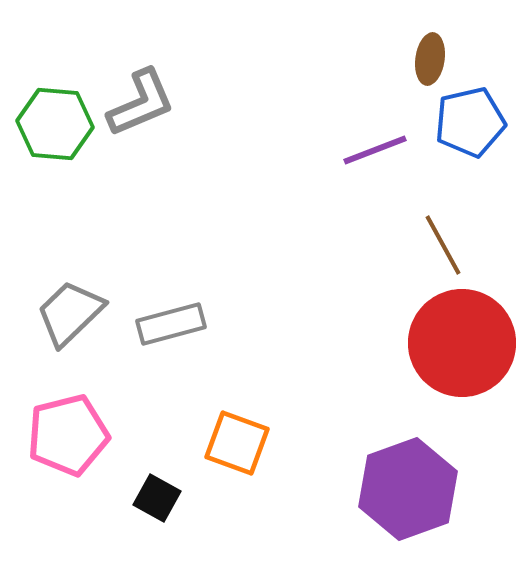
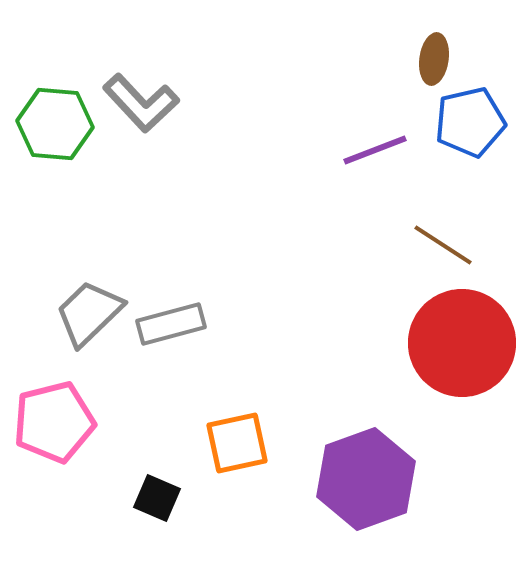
brown ellipse: moved 4 px right
gray L-shape: rotated 70 degrees clockwise
brown line: rotated 28 degrees counterclockwise
gray trapezoid: moved 19 px right
pink pentagon: moved 14 px left, 13 px up
orange square: rotated 32 degrees counterclockwise
purple hexagon: moved 42 px left, 10 px up
black square: rotated 6 degrees counterclockwise
